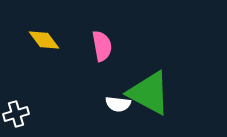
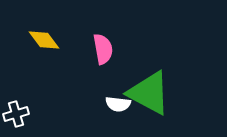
pink semicircle: moved 1 px right, 3 px down
